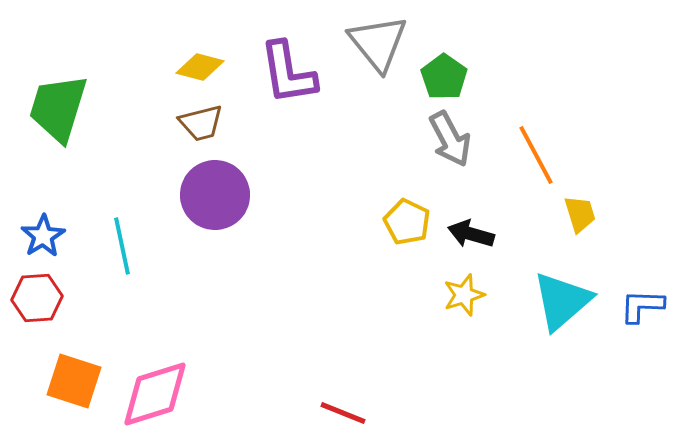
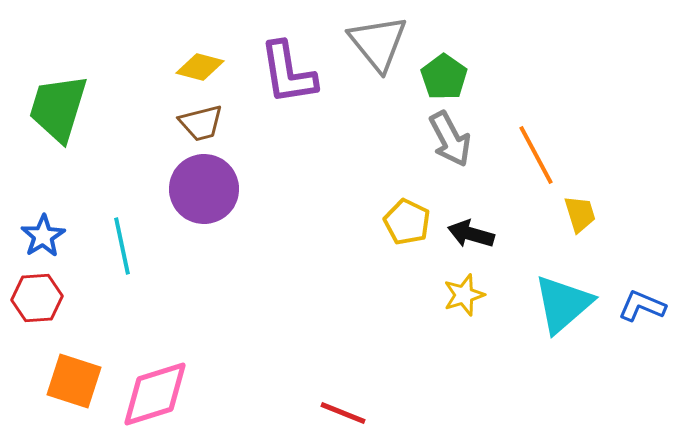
purple circle: moved 11 px left, 6 px up
cyan triangle: moved 1 px right, 3 px down
blue L-shape: rotated 21 degrees clockwise
